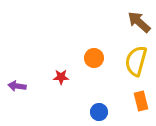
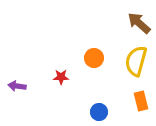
brown arrow: moved 1 px down
